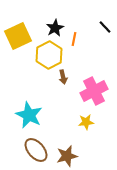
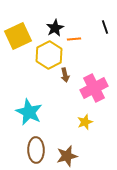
black line: rotated 24 degrees clockwise
orange line: rotated 72 degrees clockwise
brown arrow: moved 2 px right, 2 px up
pink cross: moved 3 px up
cyan star: moved 3 px up
yellow star: moved 1 px left; rotated 14 degrees counterclockwise
brown ellipse: rotated 40 degrees clockwise
